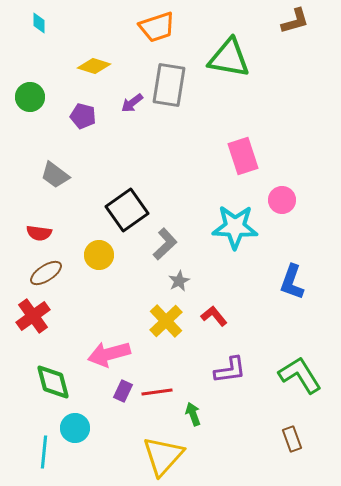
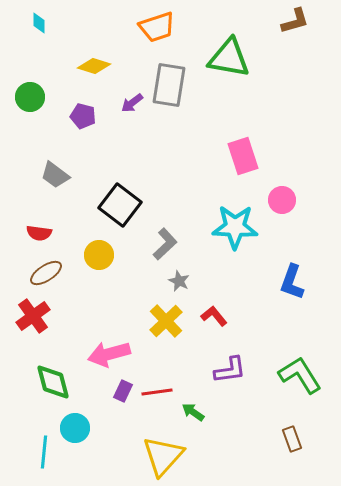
black square: moved 7 px left, 5 px up; rotated 18 degrees counterclockwise
gray star: rotated 20 degrees counterclockwise
green arrow: moved 2 px up; rotated 35 degrees counterclockwise
